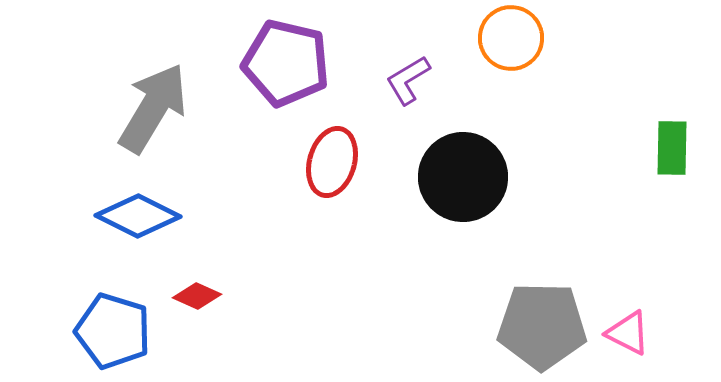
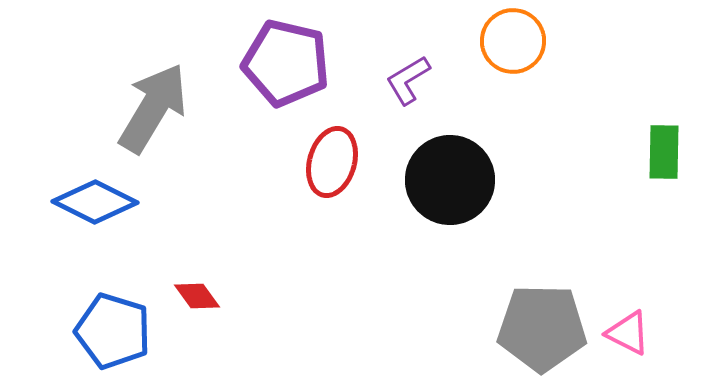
orange circle: moved 2 px right, 3 px down
green rectangle: moved 8 px left, 4 px down
black circle: moved 13 px left, 3 px down
blue diamond: moved 43 px left, 14 px up
red diamond: rotated 30 degrees clockwise
gray pentagon: moved 2 px down
